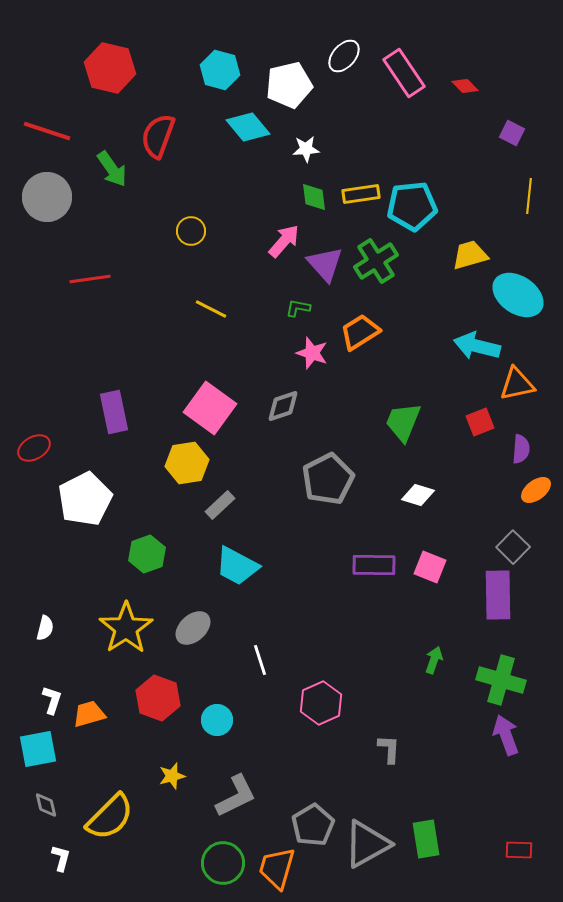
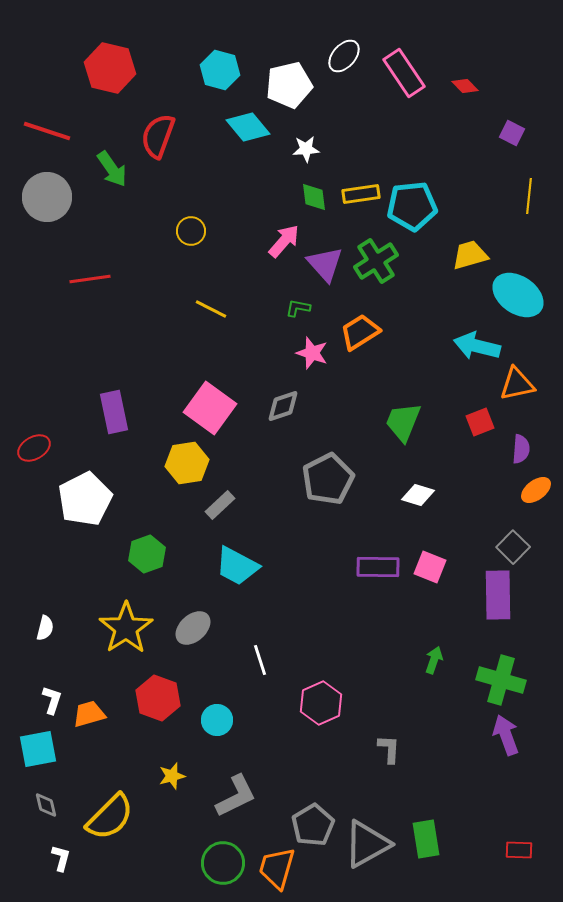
purple rectangle at (374, 565): moved 4 px right, 2 px down
